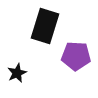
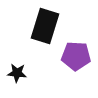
black star: rotated 30 degrees clockwise
